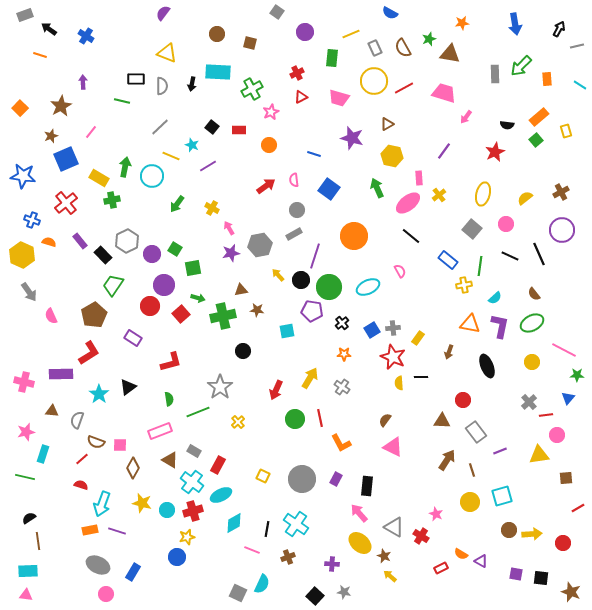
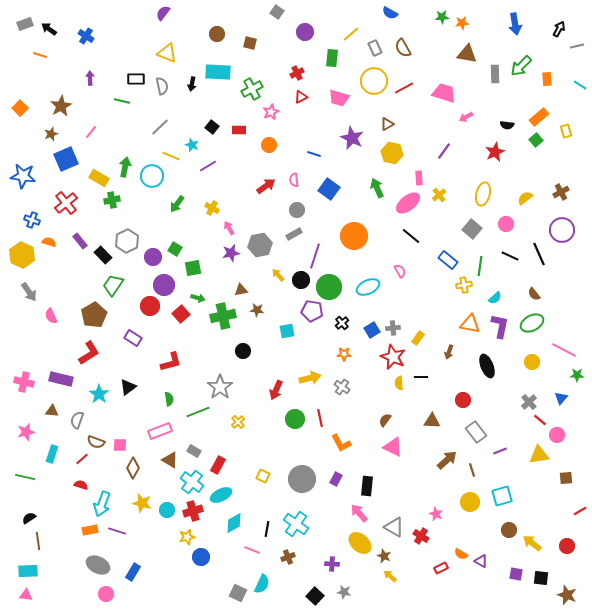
gray rectangle at (25, 15): moved 9 px down
yellow line at (351, 34): rotated 18 degrees counterclockwise
green star at (429, 39): moved 13 px right, 22 px up; rotated 16 degrees clockwise
brown triangle at (450, 54): moved 17 px right
purple arrow at (83, 82): moved 7 px right, 4 px up
gray semicircle at (162, 86): rotated 12 degrees counterclockwise
pink arrow at (466, 117): rotated 24 degrees clockwise
brown star at (51, 136): moved 2 px up
purple star at (352, 138): rotated 10 degrees clockwise
yellow hexagon at (392, 156): moved 3 px up
purple circle at (152, 254): moved 1 px right, 3 px down
purple rectangle at (61, 374): moved 5 px down; rotated 15 degrees clockwise
yellow arrow at (310, 378): rotated 45 degrees clockwise
blue triangle at (568, 398): moved 7 px left
red line at (546, 415): moved 6 px left, 5 px down; rotated 48 degrees clockwise
brown triangle at (442, 421): moved 10 px left
cyan rectangle at (43, 454): moved 9 px right
brown arrow at (447, 460): rotated 15 degrees clockwise
red line at (578, 508): moved 2 px right, 3 px down
yellow arrow at (532, 534): moved 9 px down; rotated 138 degrees counterclockwise
red circle at (563, 543): moved 4 px right, 3 px down
blue circle at (177, 557): moved 24 px right
brown star at (571, 592): moved 4 px left, 3 px down
